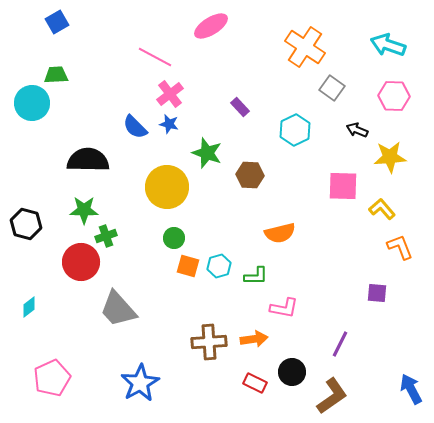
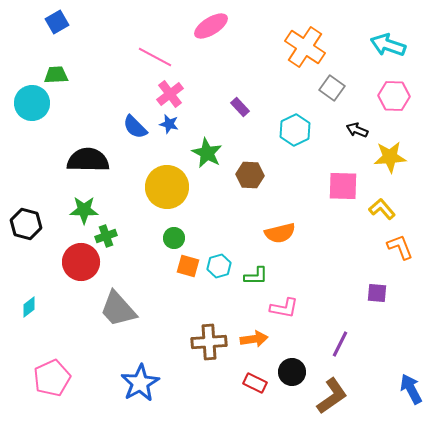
green star at (207, 153): rotated 8 degrees clockwise
